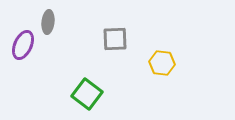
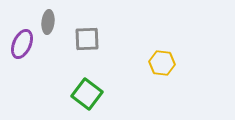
gray square: moved 28 px left
purple ellipse: moved 1 px left, 1 px up
